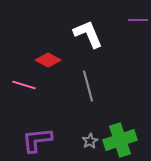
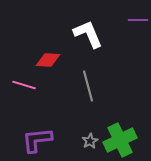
red diamond: rotated 25 degrees counterclockwise
green cross: rotated 8 degrees counterclockwise
